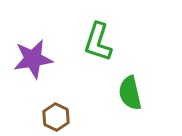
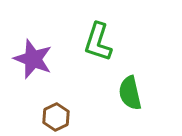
purple star: rotated 30 degrees clockwise
brown hexagon: rotated 8 degrees clockwise
